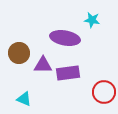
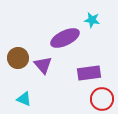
purple ellipse: rotated 36 degrees counterclockwise
brown circle: moved 1 px left, 5 px down
purple triangle: rotated 48 degrees clockwise
purple rectangle: moved 21 px right
red circle: moved 2 px left, 7 px down
